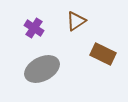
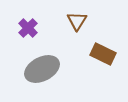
brown triangle: moved 1 px right; rotated 25 degrees counterclockwise
purple cross: moved 6 px left; rotated 12 degrees clockwise
